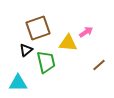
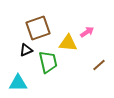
pink arrow: moved 1 px right
black triangle: rotated 16 degrees clockwise
green trapezoid: moved 2 px right
